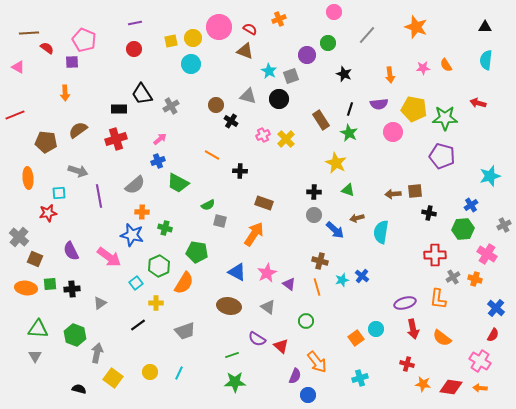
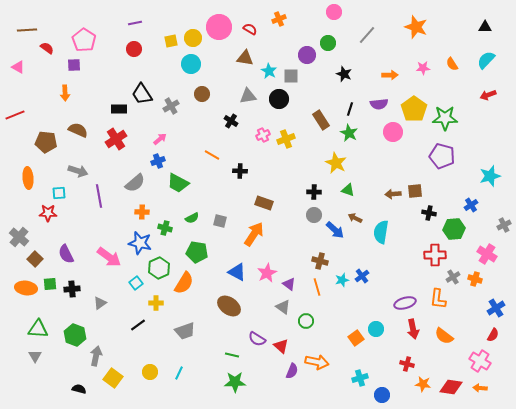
brown line at (29, 33): moved 2 px left, 3 px up
pink pentagon at (84, 40): rotated 10 degrees clockwise
brown triangle at (245, 51): moved 7 px down; rotated 12 degrees counterclockwise
cyan semicircle at (486, 60): rotated 36 degrees clockwise
purple square at (72, 62): moved 2 px right, 3 px down
orange semicircle at (446, 65): moved 6 px right, 1 px up
orange arrow at (390, 75): rotated 84 degrees counterclockwise
gray square at (291, 76): rotated 21 degrees clockwise
gray triangle at (248, 96): rotated 24 degrees counterclockwise
red arrow at (478, 103): moved 10 px right, 8 px up; rotated 35 degrees counterclockwise
brown circle at (216, 105): moved 14 px left, 11 px up
yellow pentagon at (414, 109): rotated 25 degrees clockwise
brown semicircle at (78, 130): rotated 60 degrees clockwise
red cross at (116, 139): rotated 15 degrees counterclockwise
yellow cross at (286, 139): rotated 24 degrees clockwise
gray semicircle at (135, 185): moved 2 px up
green semicircle at (208, 205): moved 16 px left, 13 px down
red star at (48, 213): rotated 12 degrees clockwise
brown arrow at (357, 218): moved 2 px left; rotated 40 degrees clockwise
green hexagon at (463, 229): moved 9 px left
blue star at (132, 235): moved 8 px right, 8 px down
purple semicircle at (71, 251): moved 5 px left, 3 px down
brown square at (35, 259): rotated 21 degrees clockwise
green hexagon at (159, 266): moved 2 px down
blue cross at (362, 276): rotated 16 degrees clockwise
brown ellipse at (229, 306): rotated 25 degrees clockwise
gray triangle at (268, 307): moved 15 px right
blue cross at (496, 308): rotated 18 degrees clockwise
orange semicircle at (442, 338): moved 2 px right, 2 px up
gray arrow at (97, 353): moved 1 px left, 3 px down
green line at (232, 355): rotated 32 degrees clockwise
orange arrow at (317, 362): rotated 40 degrees counterclockwise
purple semicircle at (295, 376): moved 3 px left, 5 px up
blue circle at (308, 395): moved 74 px right
